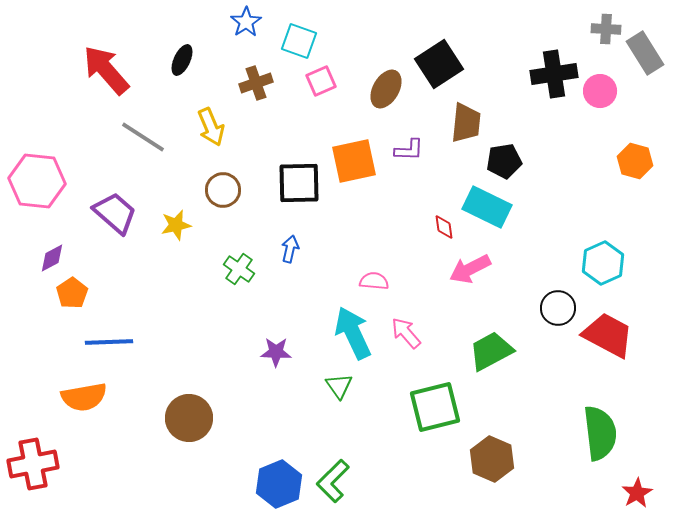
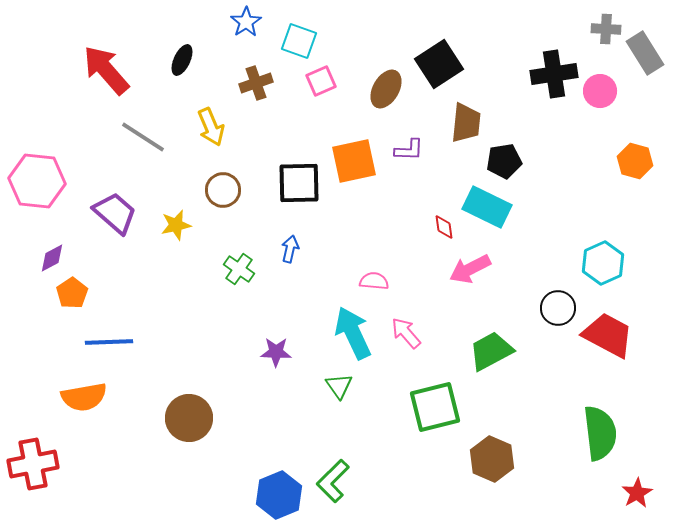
blue hexagon at (279, 484): moved 11 px down
